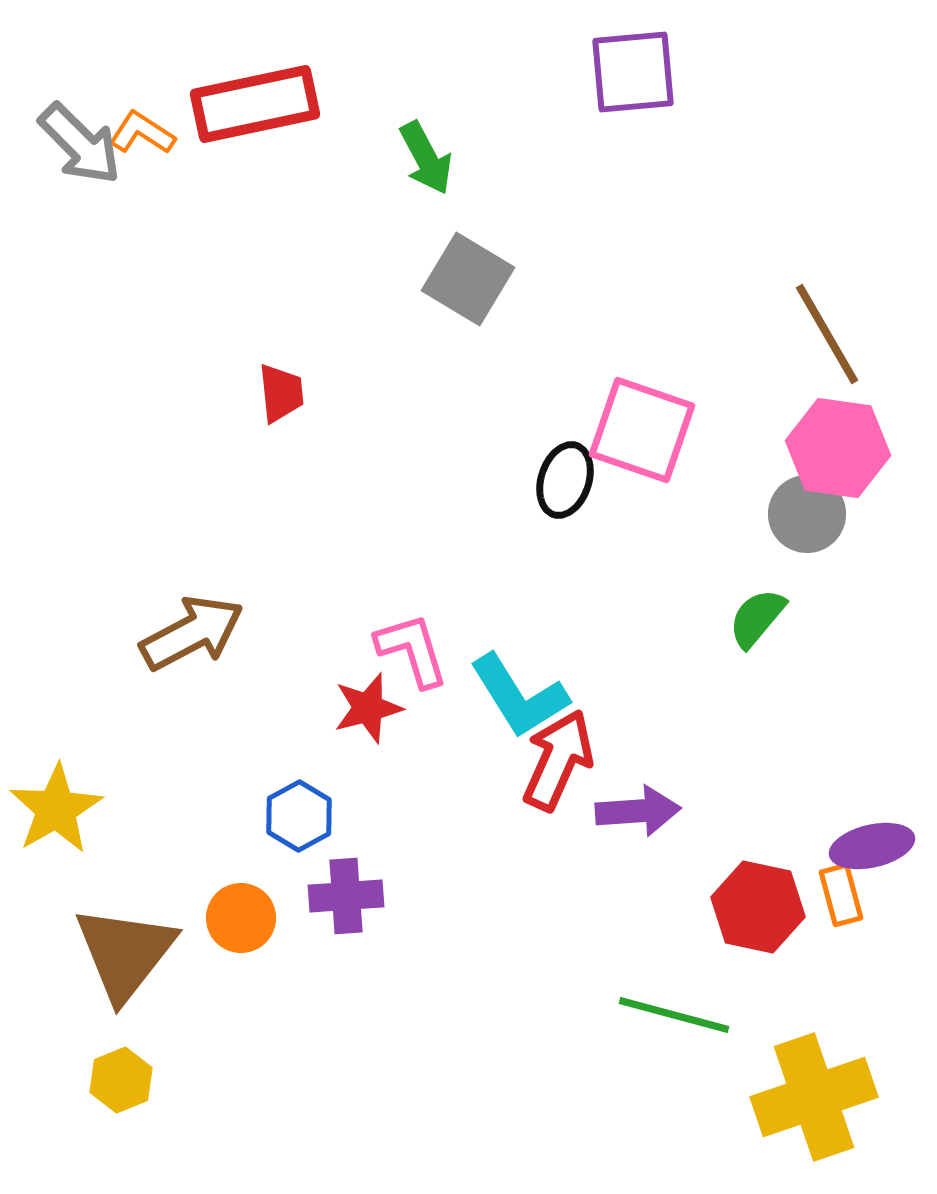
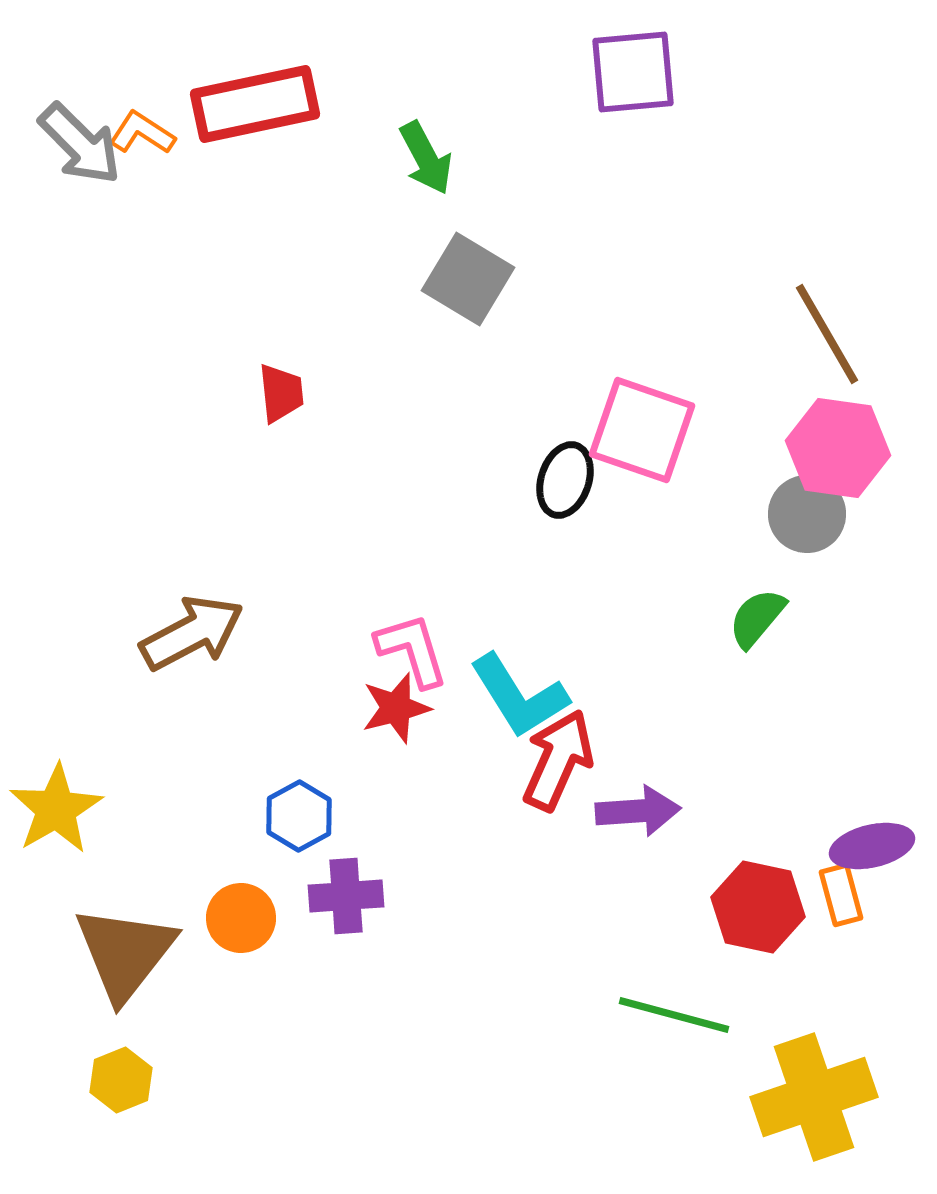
red star: moved 28 px right
